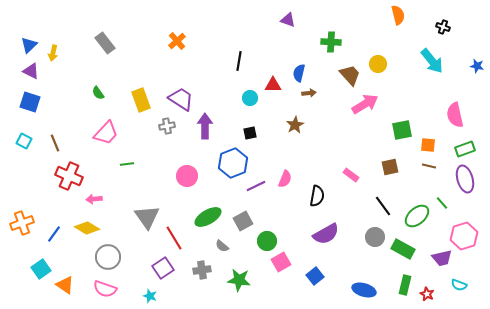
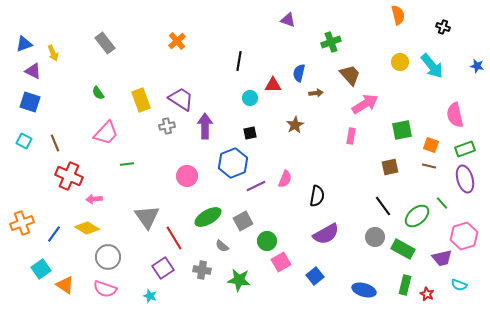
green cross at (331, 42): rotated 24 degrees counterclockwise
blue triangle at (29, 45): moved 5 px left, 1 px up; rotated 24 degrees clockwise
yellow arrow at (53, 53): rotated 35 degrees counterclockwise
cyan arrow at (432, 61): moved 5 px down
yellow circle at (378, 64): moved 22 px right, 2 px up
purple triangle at (31, 71): moved 2 px right
brown arrow at (309, 93): moved 7 px right
orange square at (428, 145): moved 3 px right; rotated 14 degrees clockwise
pink rectangle at (351, 175): moved 39 px up; rotated 63 degrees clockwise
gray cross at (202, 270): rotated 18 degrees clockwise
